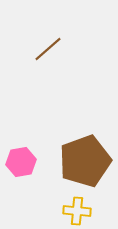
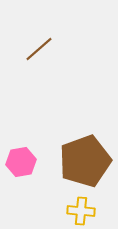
brown line: moved 9 px left
yellow cross: moved 4 px right
